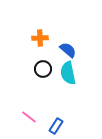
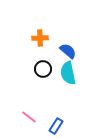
blue semicircle: moved 1 px down
